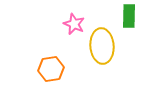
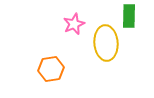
pink star: rotated 25 degrees clockwise
yellow ellipse: moved 4 px right, 3 px up
